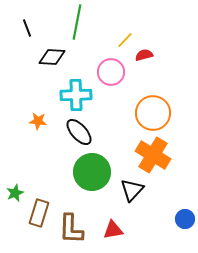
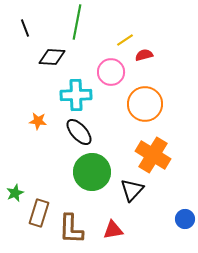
black line: moved 2 px left
yellow line: rotated 12 degrees clockwise
orange circle: moved 8 px left, 9 px up
